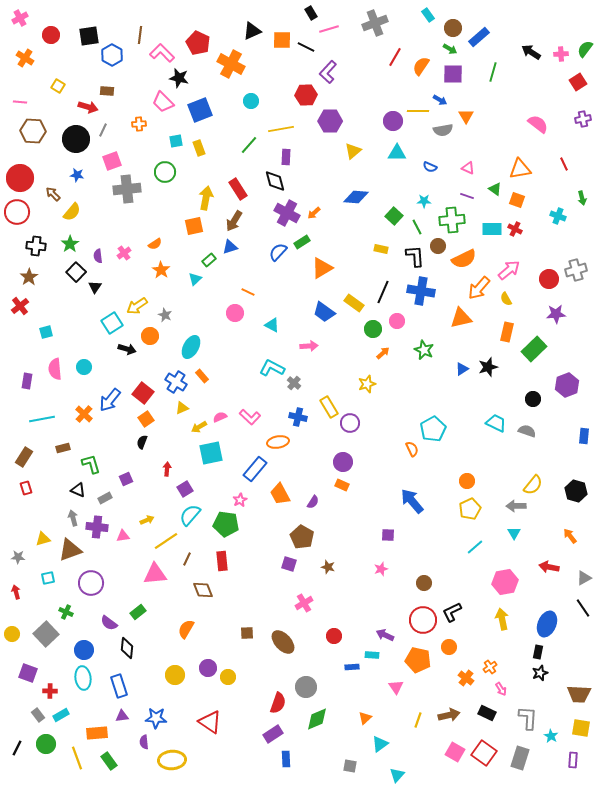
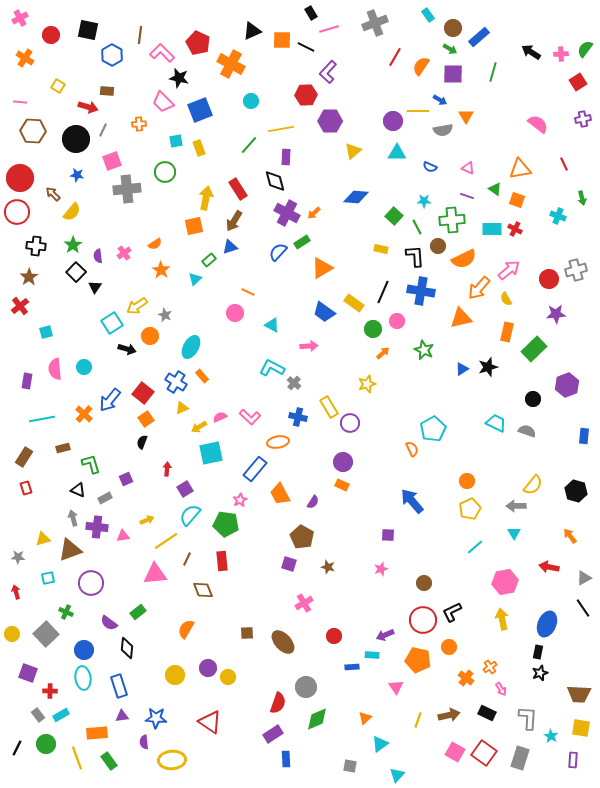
black square at (89, 36): moved 1 px left, 6 px up; rotated 20 degrees clockwise
green star at (70, 244): moved 3 px right, 1 px down
purple arrow at (385, 635): rotated 48 degrees counterclockwise
